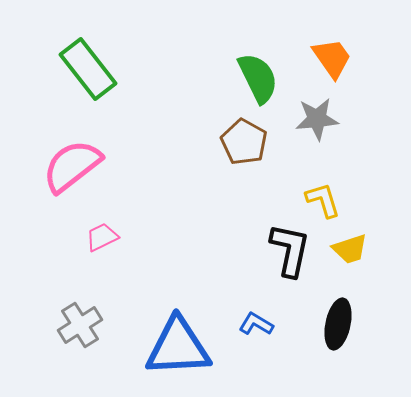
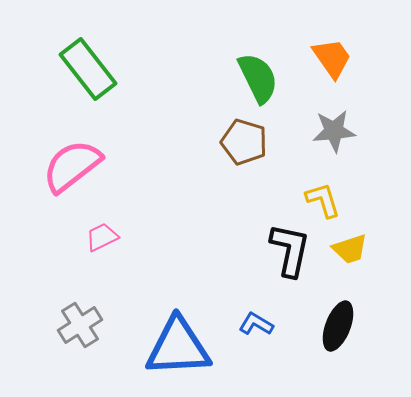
gray star: moved 17 px right, 12 px down
brown pentagon: rotated 12 degrees counterclockwise
black ellipse: moved 2 px down; rotated 9 degrees clockwise
